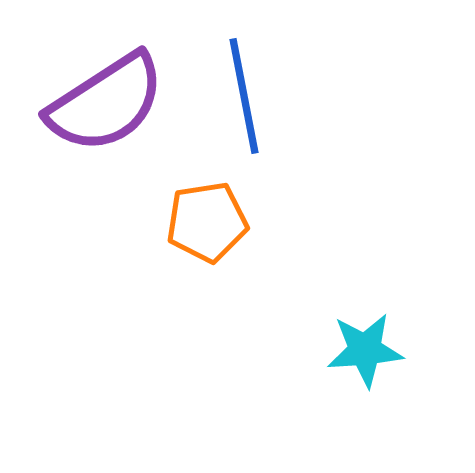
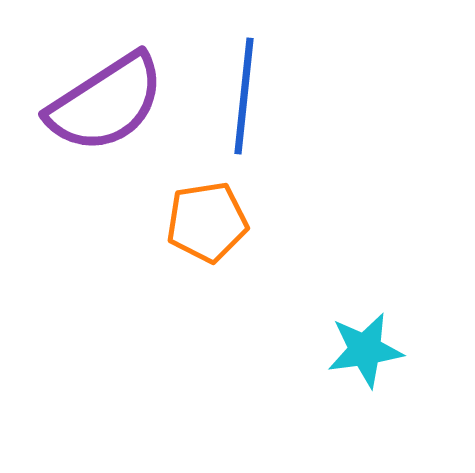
blue line: rotated 17 degrees clockwise
cyan star: rotated 4 degrees counterclockwise
